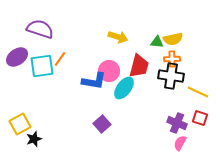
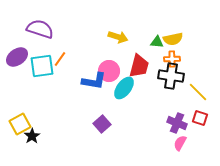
yellow line: rotated 20 degrees clockwise
black star: moved 2 px left, 3 px up; rotated 14 degrees counterclockwise
